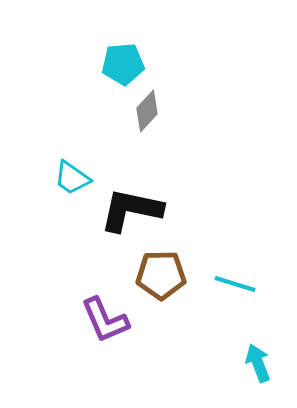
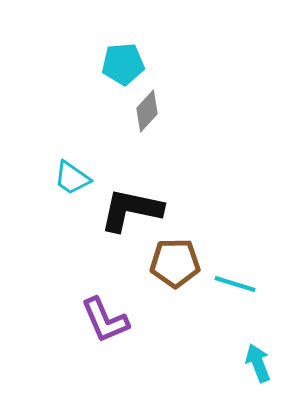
brown pentagon: moved 14 px right, 12 px up
